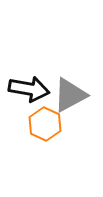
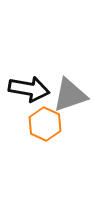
gray triangle: rotated 9 degrees clockwise
